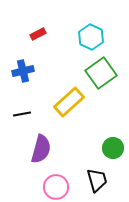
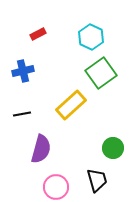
yellow rectangle: moved 2 px right, 3 px down
